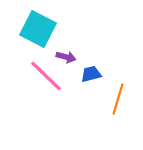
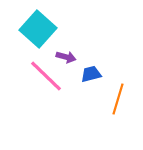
cyan square: rotated 15 degrees clockwise
